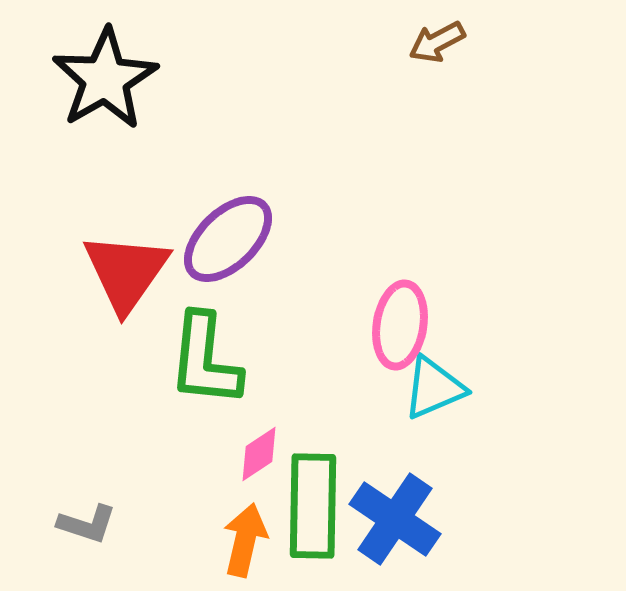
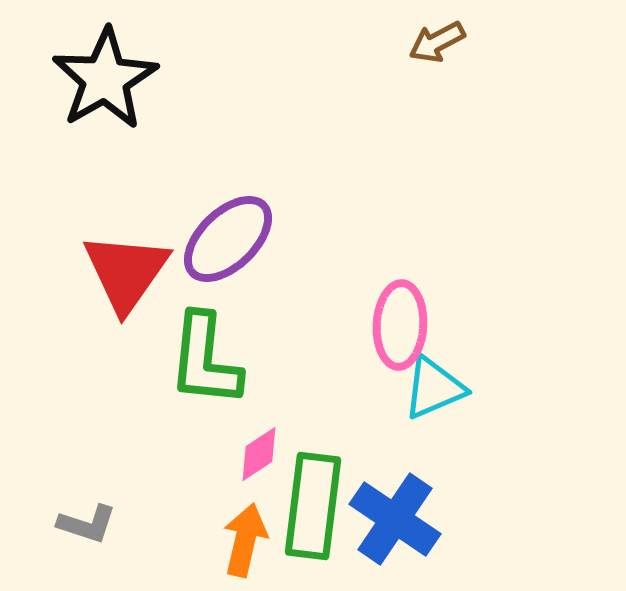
pink ellipse: rotated 6 degrees counterclockwise
green rectangle: rotated 6 degrees clockwise
